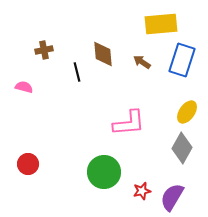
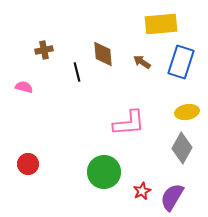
blue rectangle: moved 1 px left, 2 px down
yellow ellipse: rotated 45 degrees clockwise
red star: rotated 12 degrees counterclockwise
